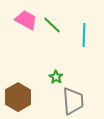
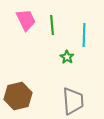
pink trapezoid: rotated 35 degrees clockwise
green line: rotated 42 degrees clockwise
green star: moved 11 px right, 20 px up
brown hexagon: moved 1 px up; rotated 16 degrees clockwise
